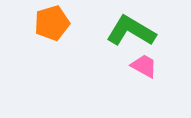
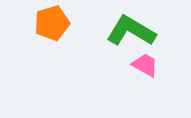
pink trapezoid: moved 1 px right, 1 px up
